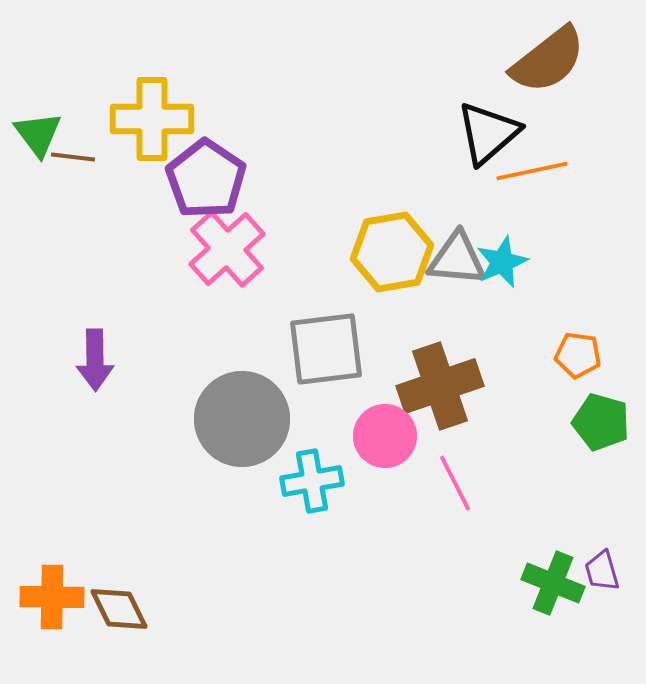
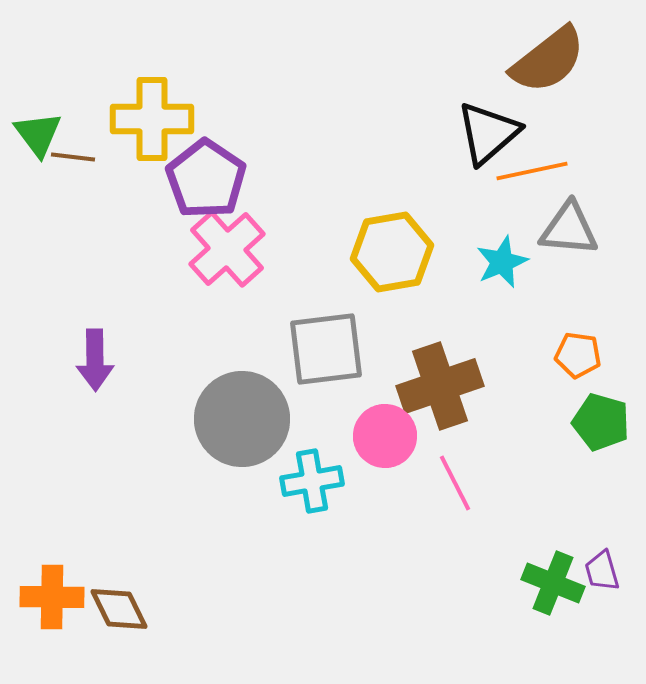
gray triangle: moved 112 px right, 30 px up
